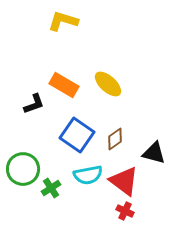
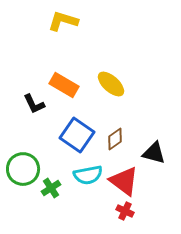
yellow ellipse: moved 3 px right
black L-shape: rotated 85 degrees clockwise
